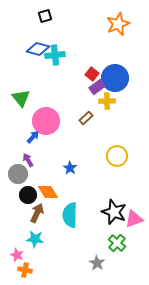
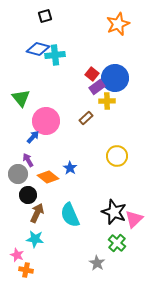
orange diamond: moved 15 px up; rotated 20 degrees counterclockwise
cyan semicircle: rotated 25 degrees counterclockwise
pink triangle: rotated 24 degrees counterclockwise
orange cross: moved 1 px right
